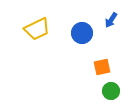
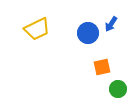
blue arrow: moved 4 px down
blue circle: moved 6 px right
green circle: moved 7 px right, 2 px up
